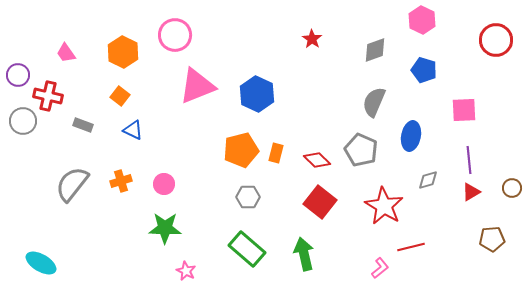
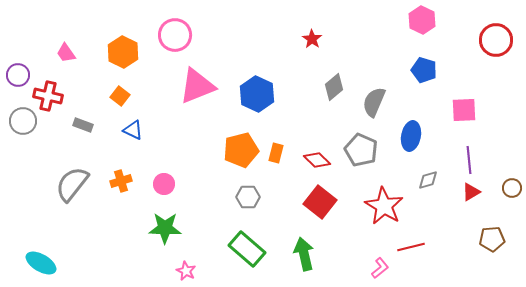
gray diamond at (375, 50): moved 41 px left, 37 px down; rotated 20 degrees counterclockwise
